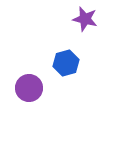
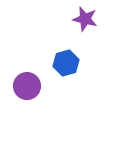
purple circle: moved 2 px left, 2 px up
